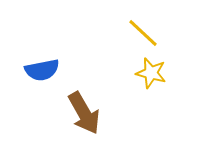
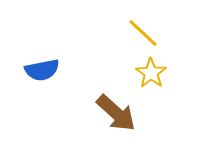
yellow star: rotated 20 degrees clockwise
brown arrow: moved 32 px right; rotated 18 degrees counterclockwise
